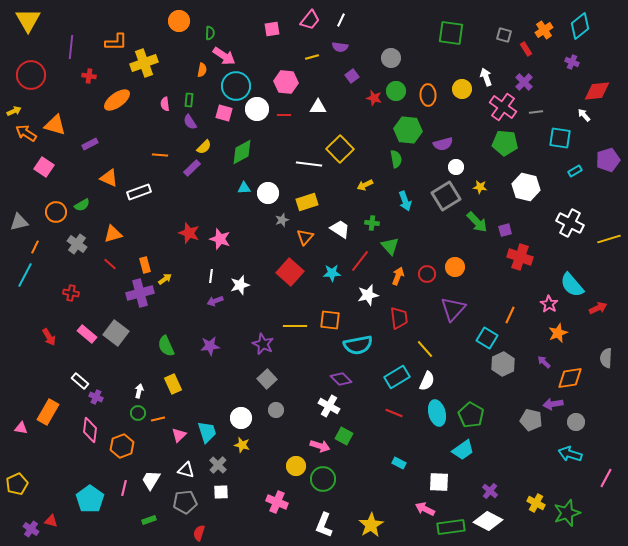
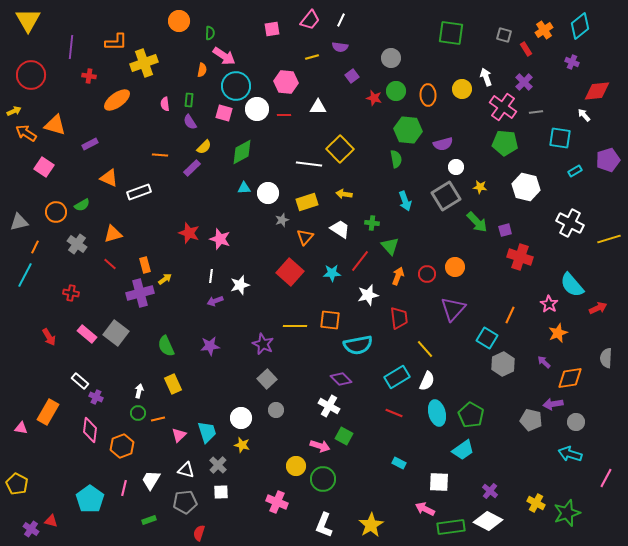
yellow arrow at (365, 185): moved 21 px left, 9 px down; rotated 35 degrees clockwise
yellow pentagon at (17, 484): rotated 20 degrees counterclockwise
